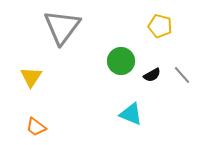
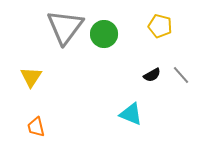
gray triangle: moved 3 px right
green circle: moved 17 px left, 27 px up
gray line: moved 1 px left
orange trapezoid: rotated 40 degrees clockwise
